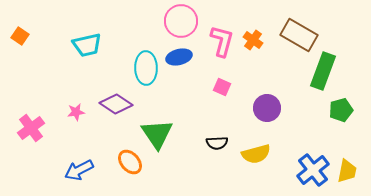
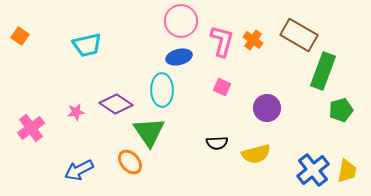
cyan ellipse: moved 16 px right, 22 px down
green triangle: moved 8 px left, 2 px up
